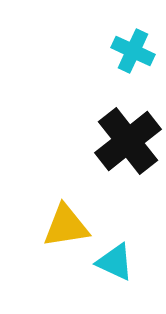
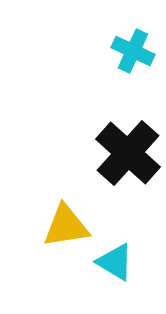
black cross: moved 12 px down; rotated 10 degrees counterclockwise
cyan triangle: rotated 6 degrees clockwise
